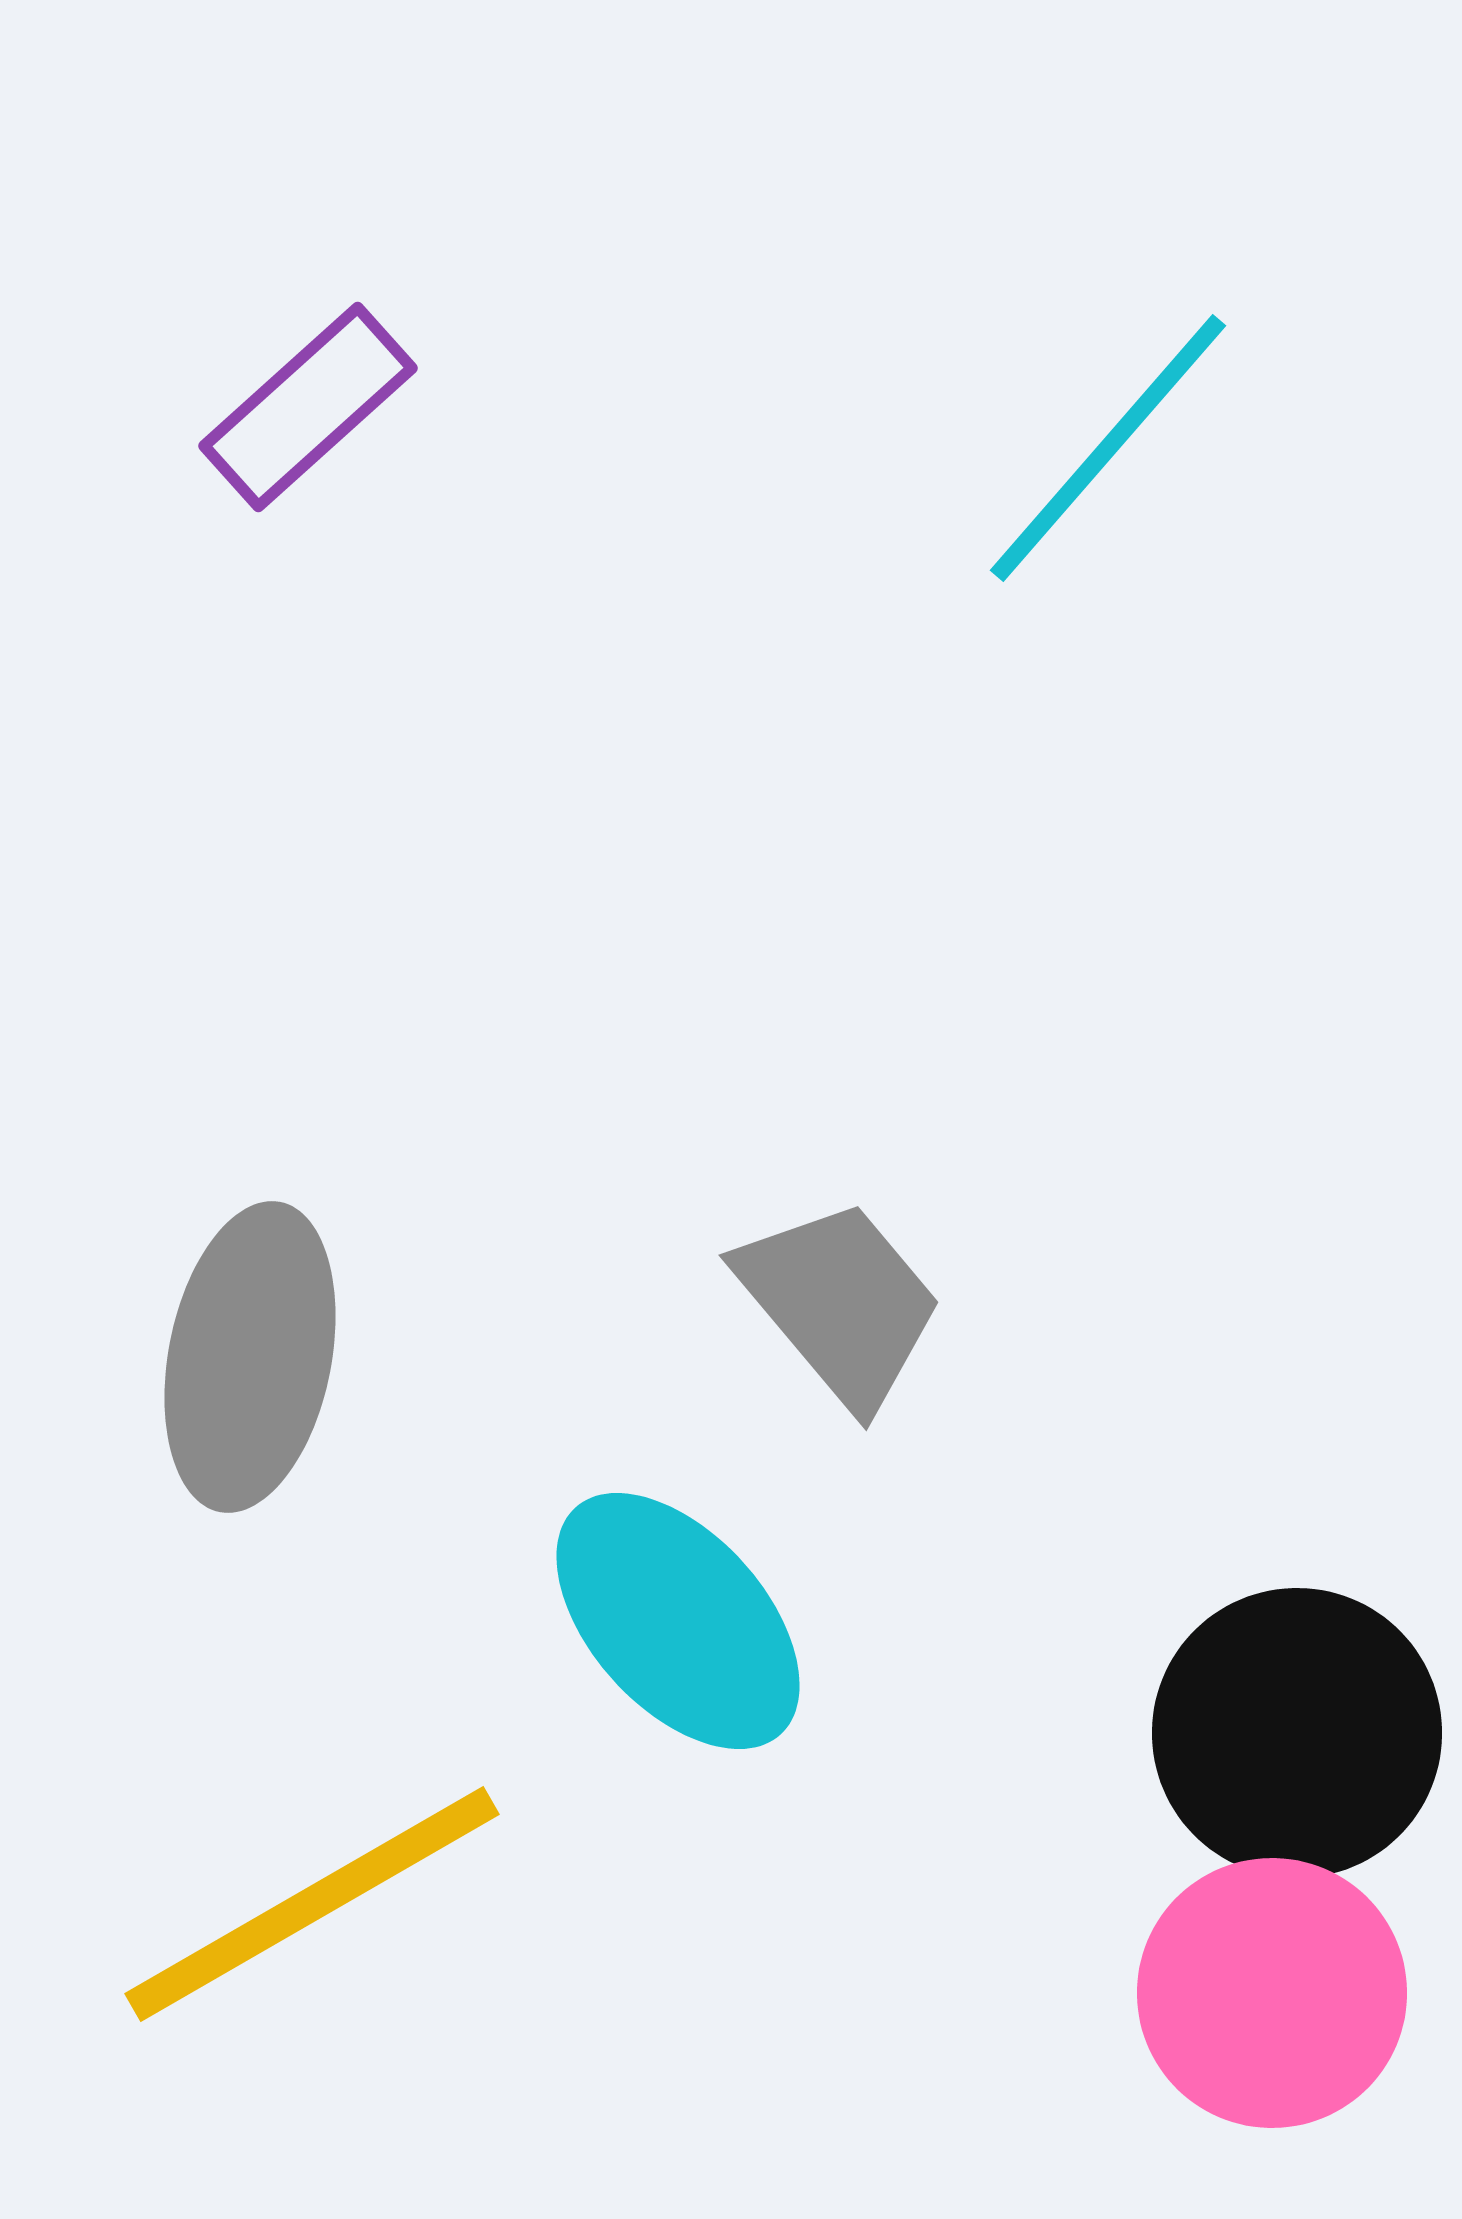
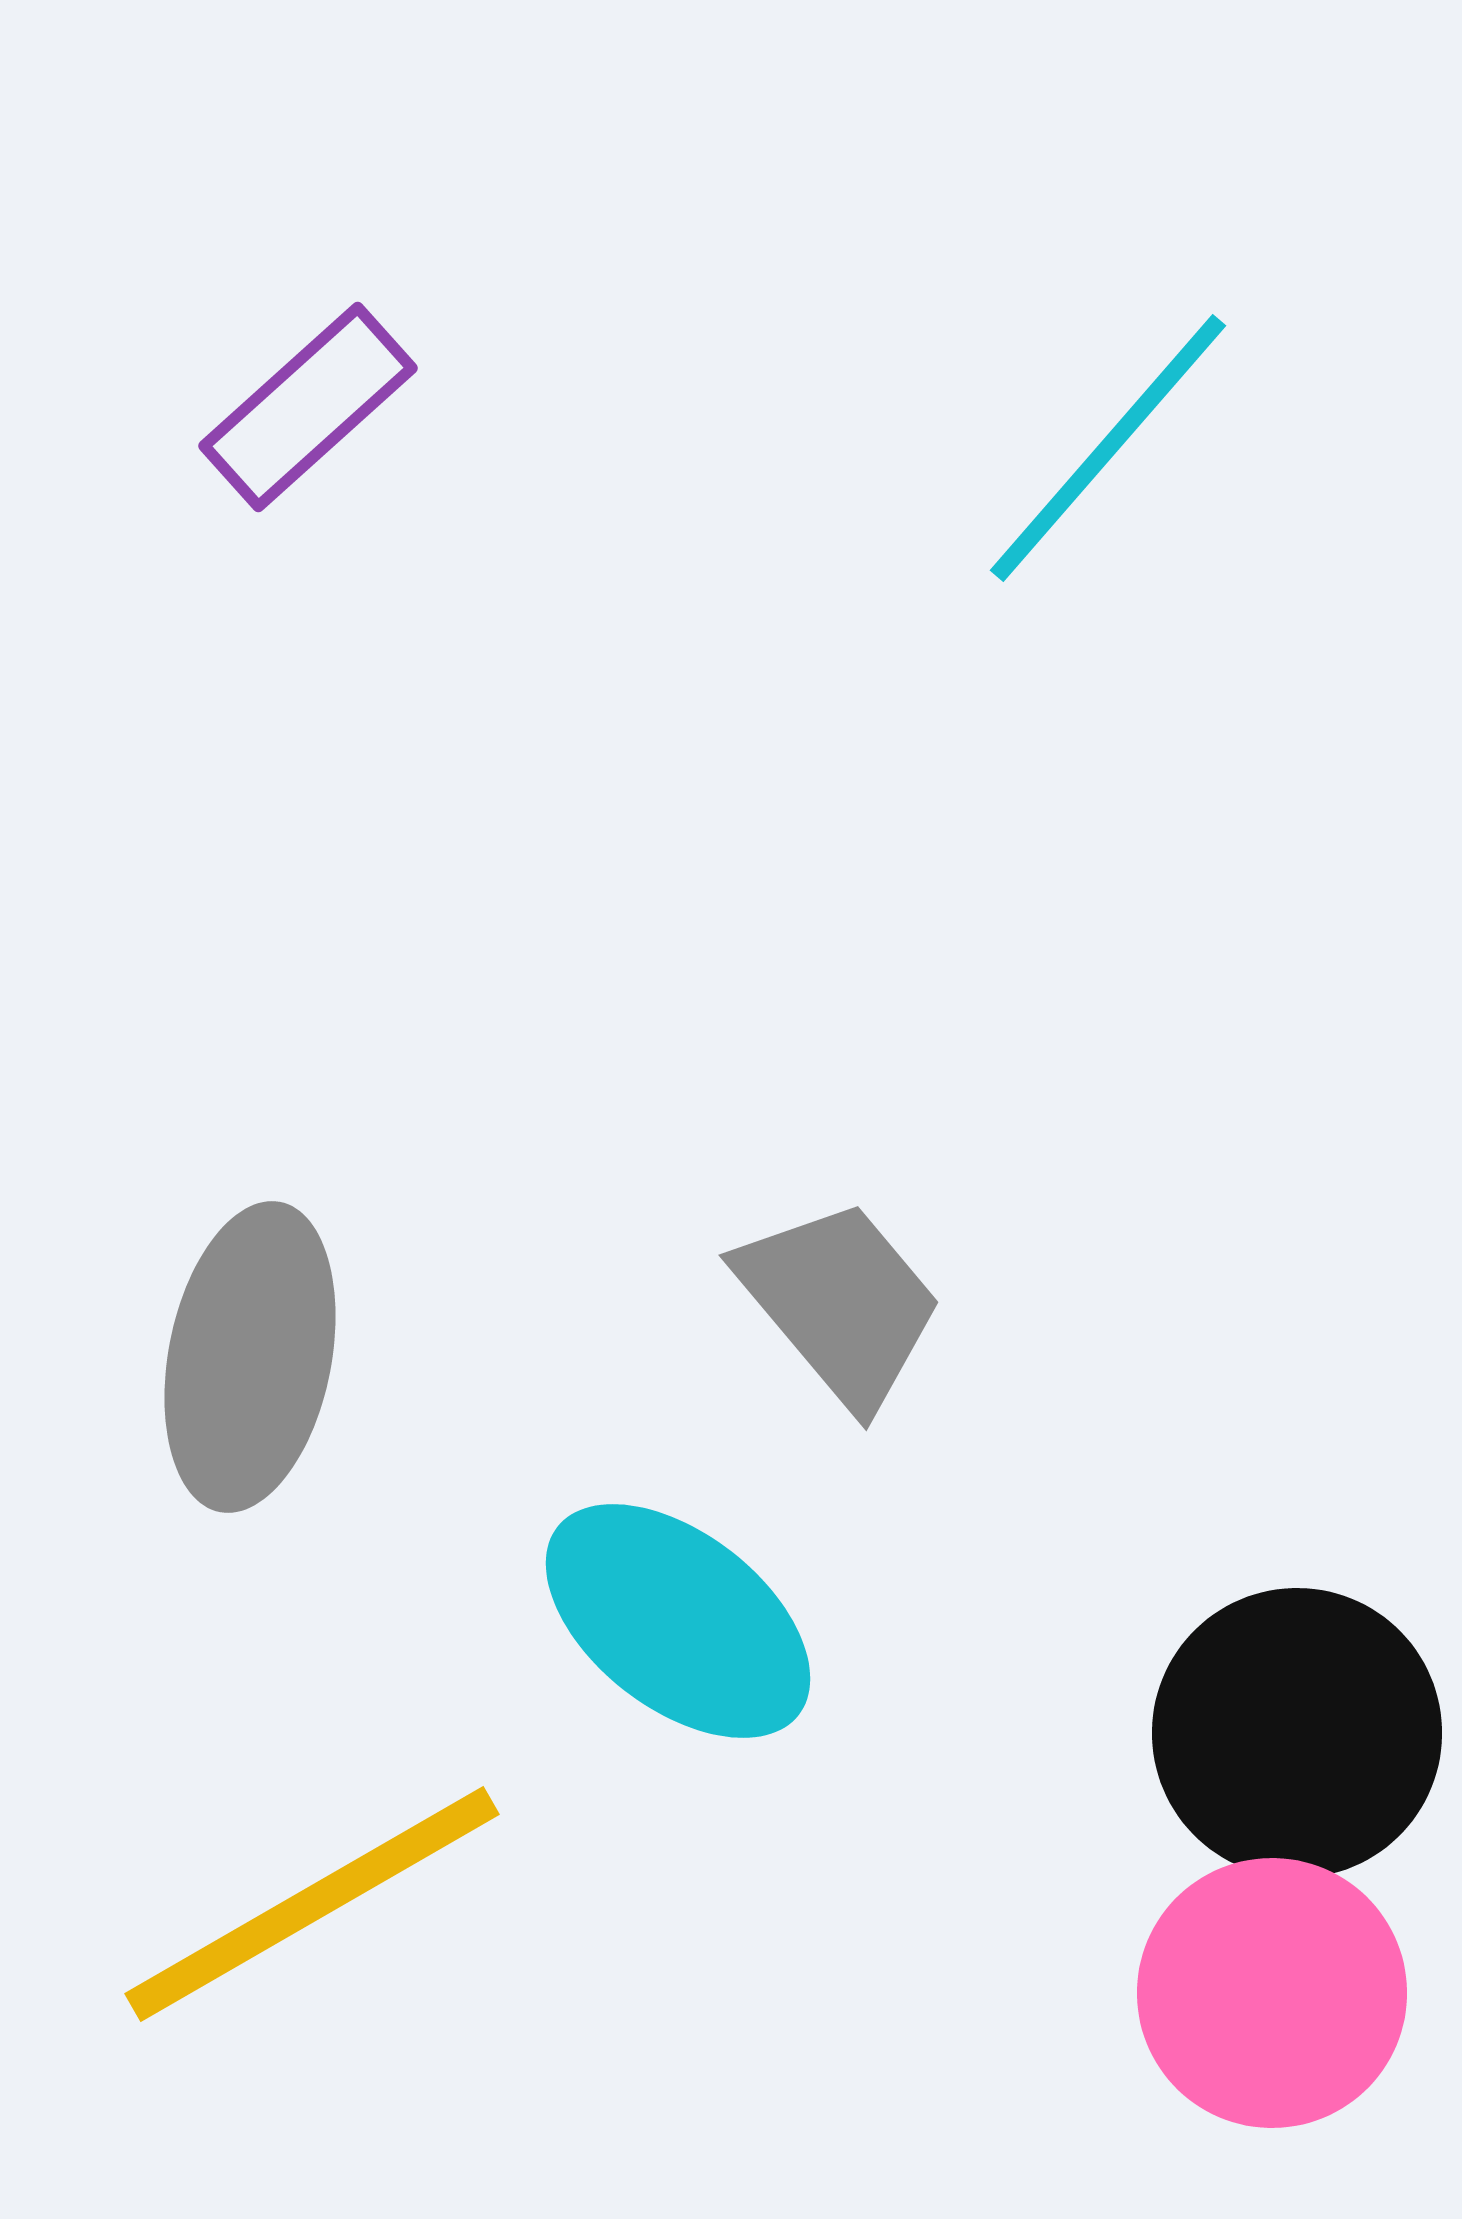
cyan ellipse: rotated 10 degrees counterclockwise
